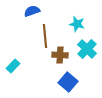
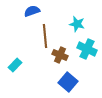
cyan cross: rotated 18 degrees counterclockwise
brown cross: rotated 21 degrees clockwise
cyan rectangle: moved 2 px right, 1 px up
